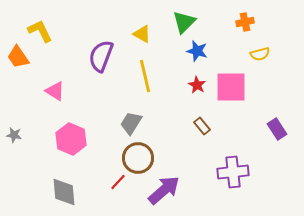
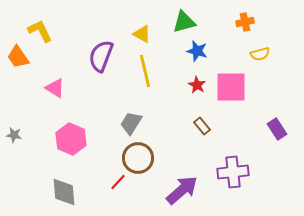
green triangle: rotated 30 degrees clockwise
yellow line: moved 5 px up
pink triangle: moved 3 px up
purple arrow: moved 18 px right
